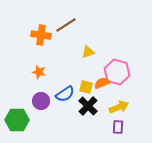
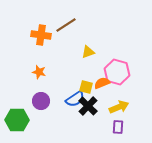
blue semicircle: moved 10 px right, 5 px down
